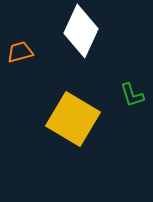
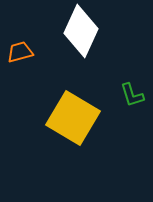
yellow square: moved 1 px up
